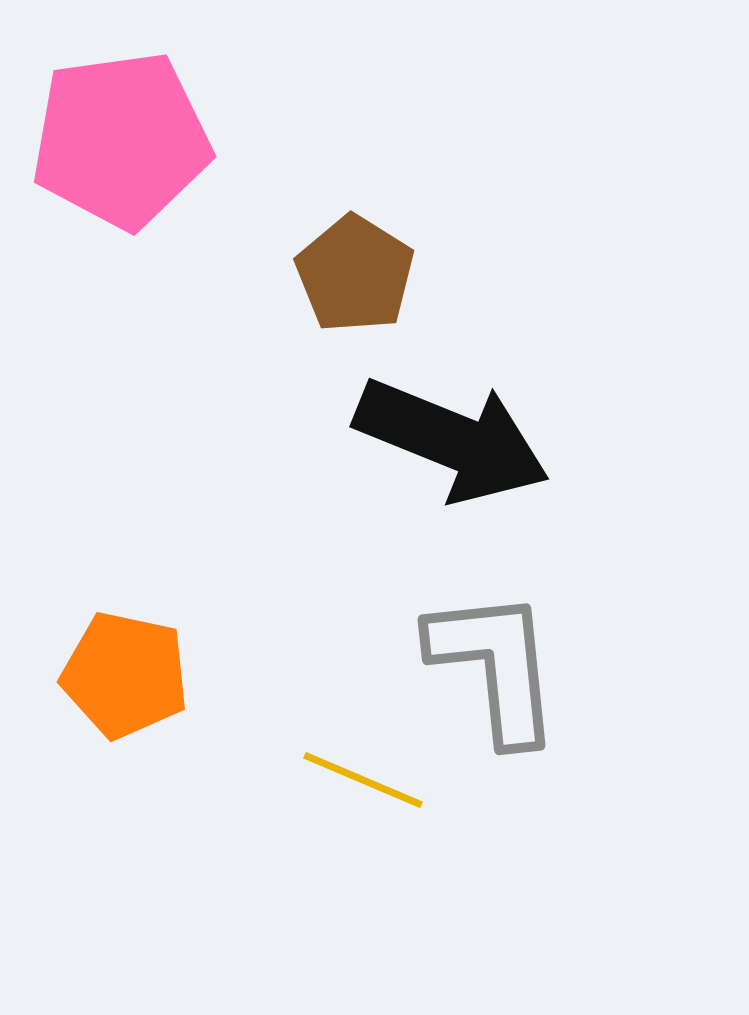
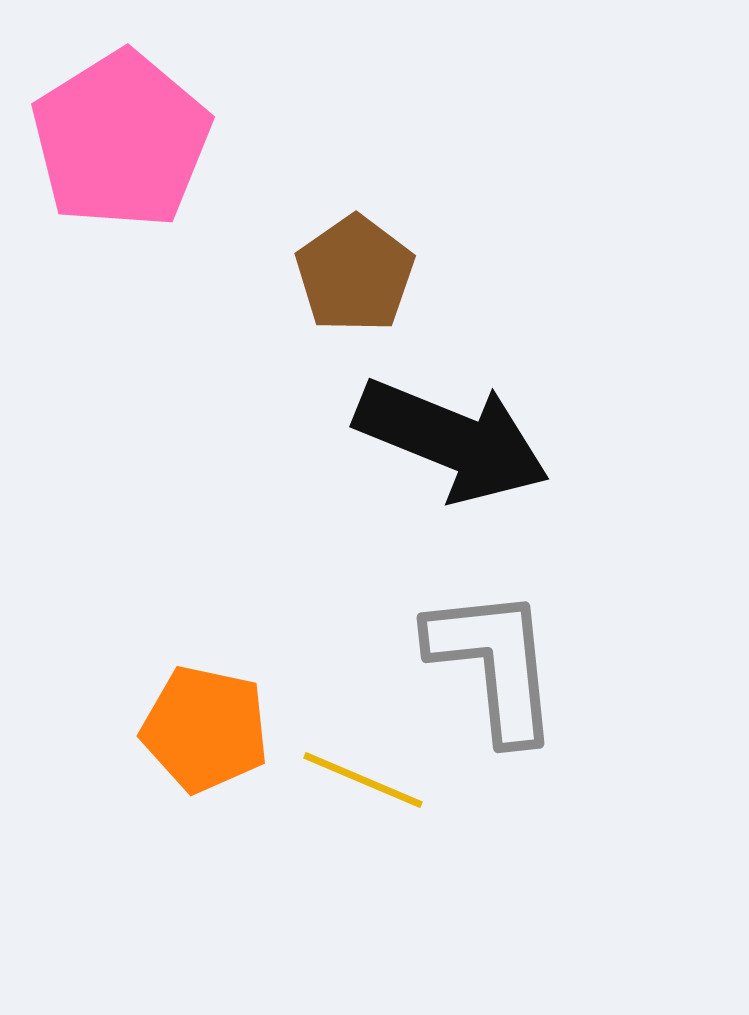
pink pentagon: rotated 24 degrees counterclockwise
brown pentagon: rotated 5 degrees clockwise
gray L-shape: moved 1 px left, 2 px up
orange pentagon: moved 80 px right, 54 px down
